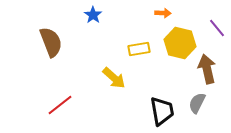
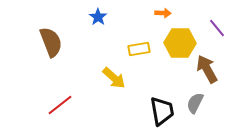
blue star: moved 5 px right, 2 px down
yellow hexagon: rotated 12 degrees counterclockwise
brown arrow: rotated 16 degrees counterclockwise
gray semicircle: moved 2 px left
